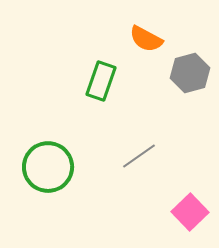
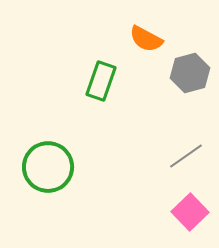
gray line: moved 47 px right
